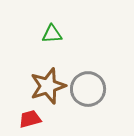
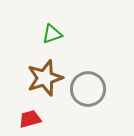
green triangle: rotated 15 degrees counterclockwise
brown star: moved 3 px left, 8 px up
